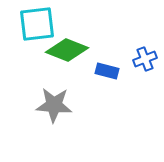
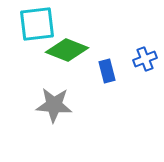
blue rectangle: rotated 60 degrees clockwise
